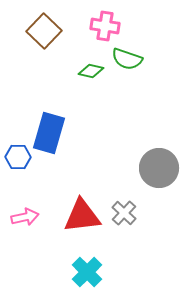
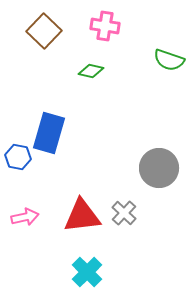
green semicircle: moved 42 px right, 1 px down
blue hexagon: rotated 10 degrees clockwise
